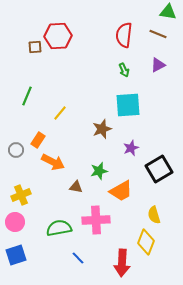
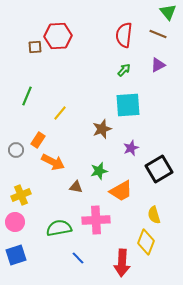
green triangle: rotated 42 degrees clockwise
green arrow: rotated 112 degrees counterclockwise
